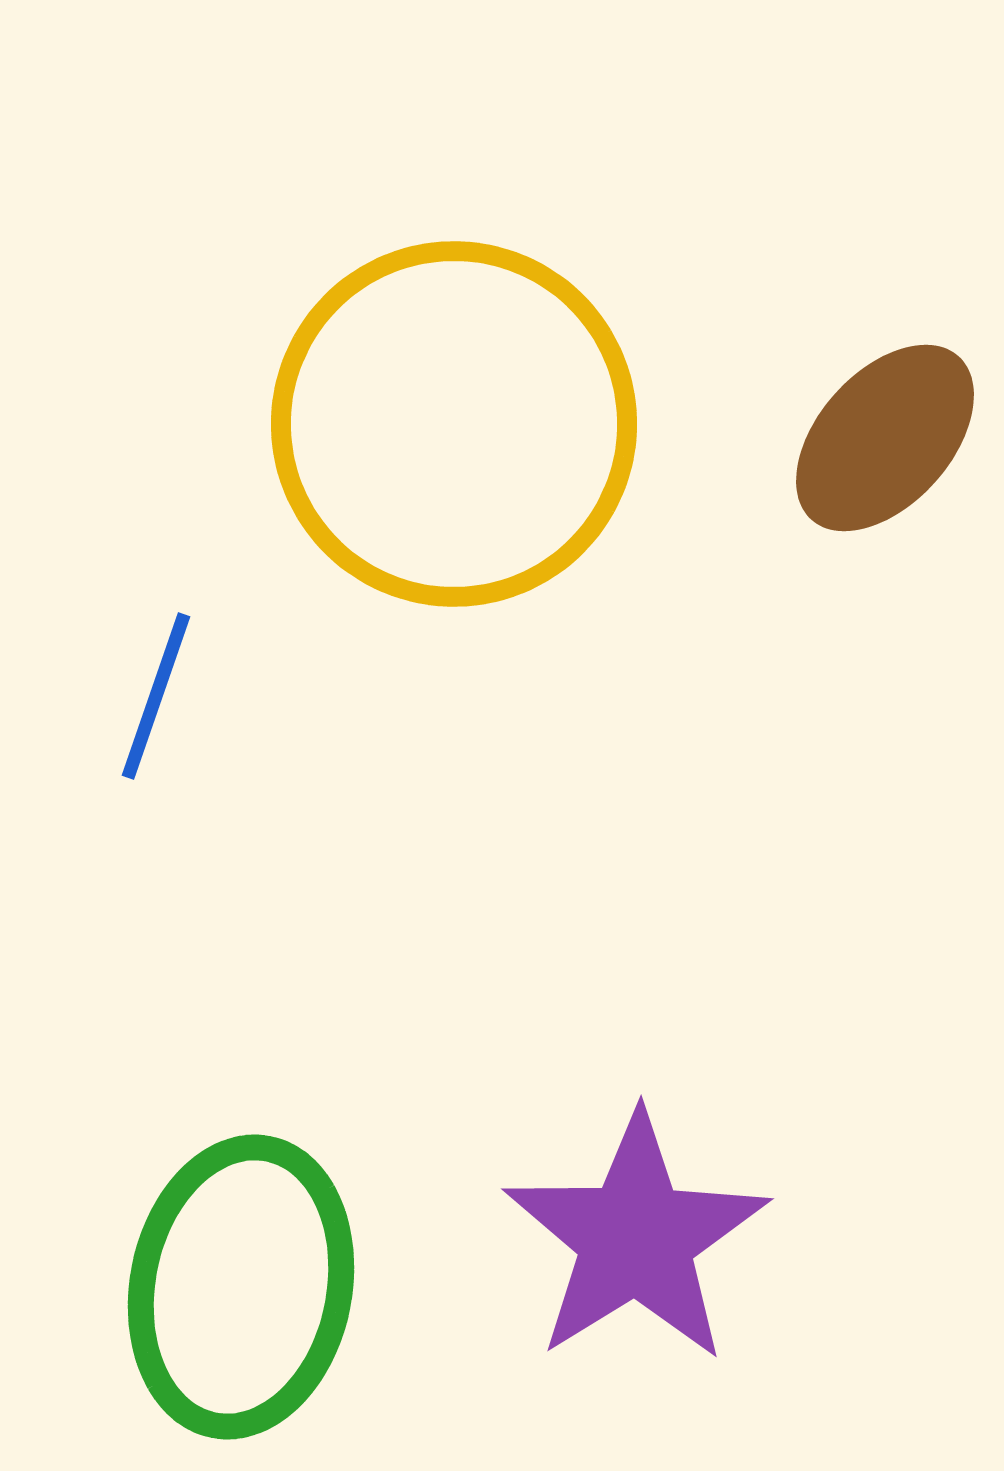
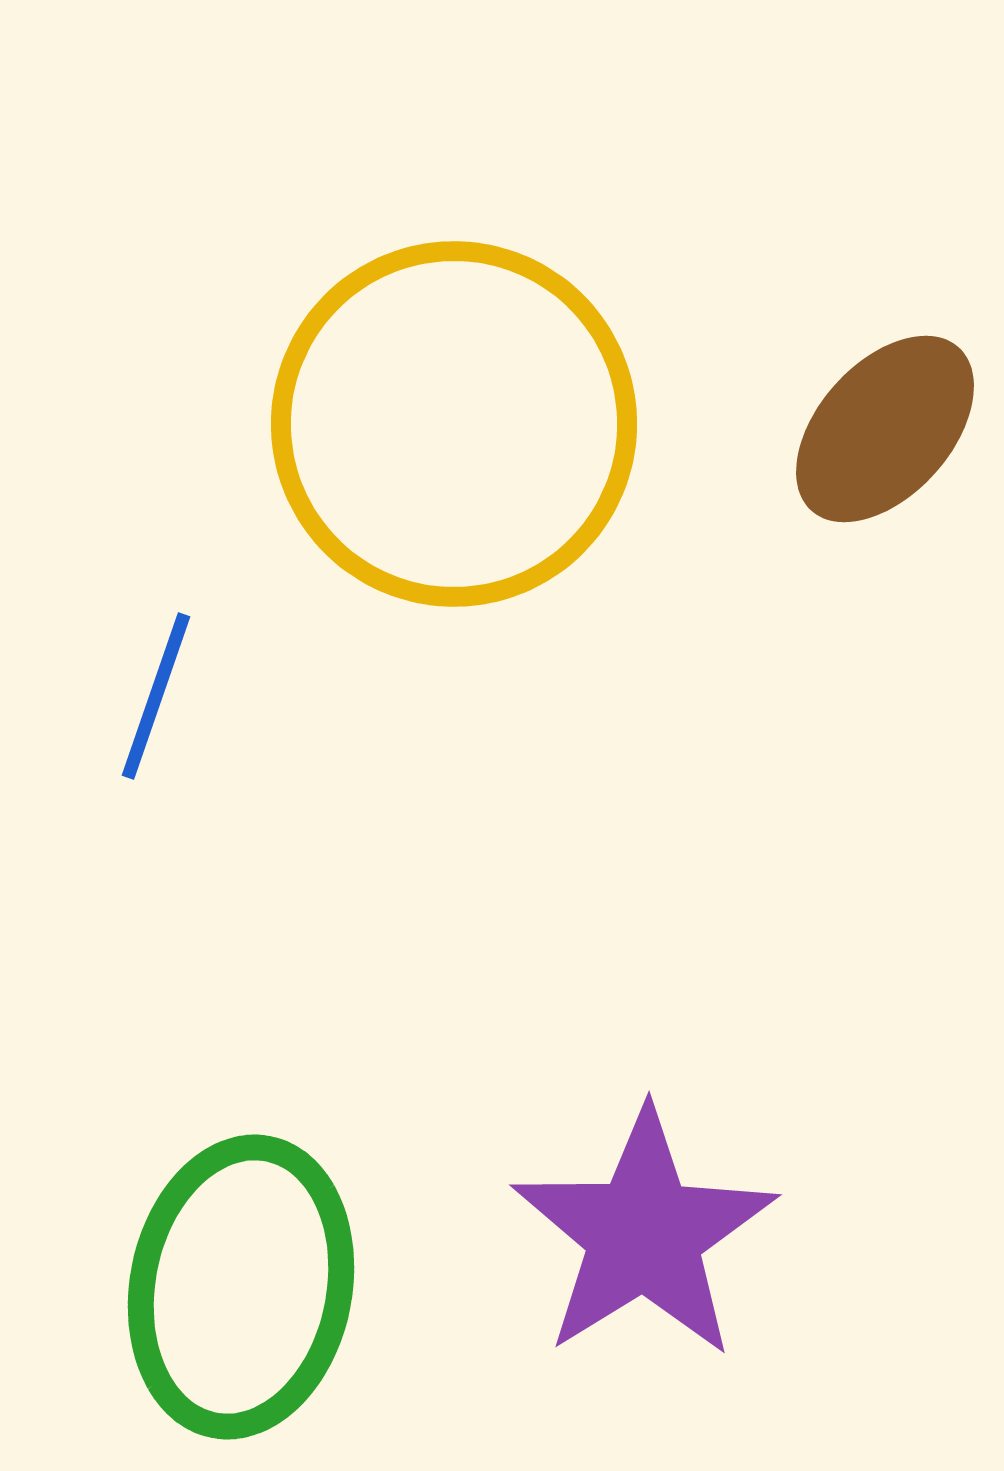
brown ellipse: moved 9 px up
purple star: moved 8 px right, 4 px up
